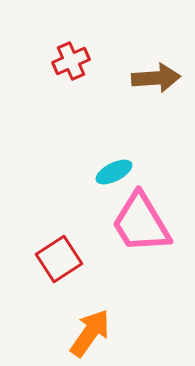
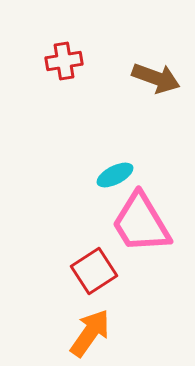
red cross: moved 7 px left; rotated 15 degrees clockwise
brown arrow: rotated 24 degrees clockwise
cyan ellipse: moved 1 px right, 3 px down
red square: moved 35 px right, 12 px down
